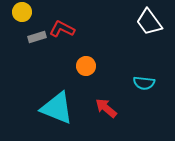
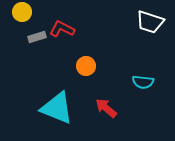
white trapezoid: moved 1 px right; rotated 36 degrees counterclockwise
cyan semicircle: moved 1 px left, 1 px up
